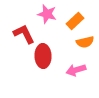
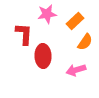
pink star: rotated 24 degrees counterclockwise
red L-shape: rotated 30 degrees clockwise
orange semicircle: rotated 42 degrees counterclockwise
